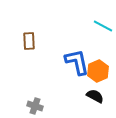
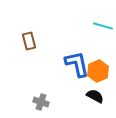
cyan line: rotated 12 degrees counterclockwise
brown rectangle: rotated 12 degrees counterclockwise
blue L-shape: moved 2 px down
gray cross: moved 6 px right, 4 px up
